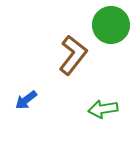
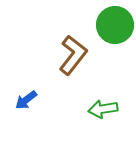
green circle: moved 4 px right
